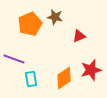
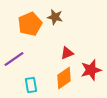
red triangle: moved 12 px left, 17 px down
purple line: rotated 55 degrees counterclockwise
cyan rectangle: moved 6 px down
